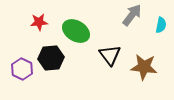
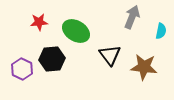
gray arrow: moved 2 px down; rotated 15 degrees counterclockwise
cyan semicircle: moved 6 px down
black hexagon: moved 1 px right, 1 px down
